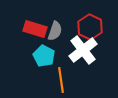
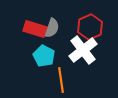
red hexagon: rotated 10 degrees clockwise
gray semicircle: moved 3 px left, 3 px up
